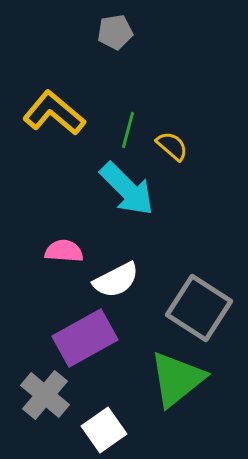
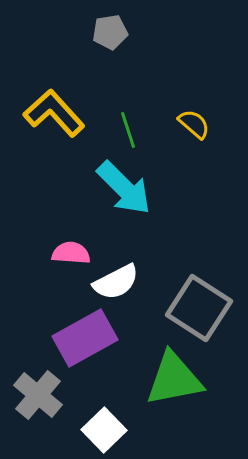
gray pentagon: moved 5 px left
yellow L-shape: rotated 8 degrees clockwise
green line: rotated 33 degrees counterclockwise
yellow semicircle: moved 22 px right, 22 px up
cyan arrow: moved 3 px left, 1 px up
pink semicircle: moved 7 px right, 2 px down
white semicircle: moved 2 px down
green triangle: moved 3 px left; rotated 28 degrees clockwise
gray cross: moved 7 px left
white square: rotated 9 degrees counterclockwise
